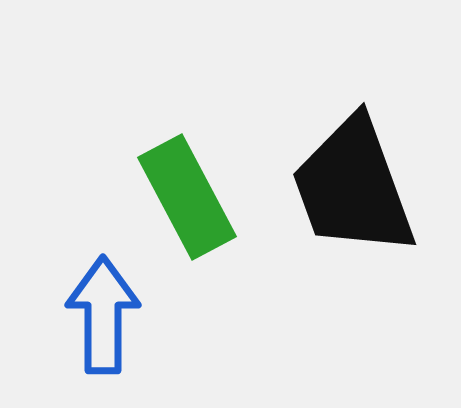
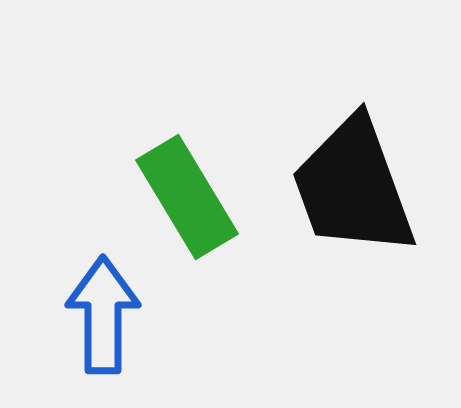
green rectangle: rotated 3 degrees counterclockwise
